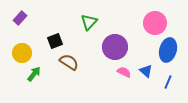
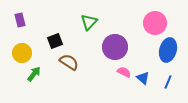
purple rectangle: moved 2 px down; rotated 56 degrees counterclockwise
blue triangle: moved 3 px left, 7 px down
